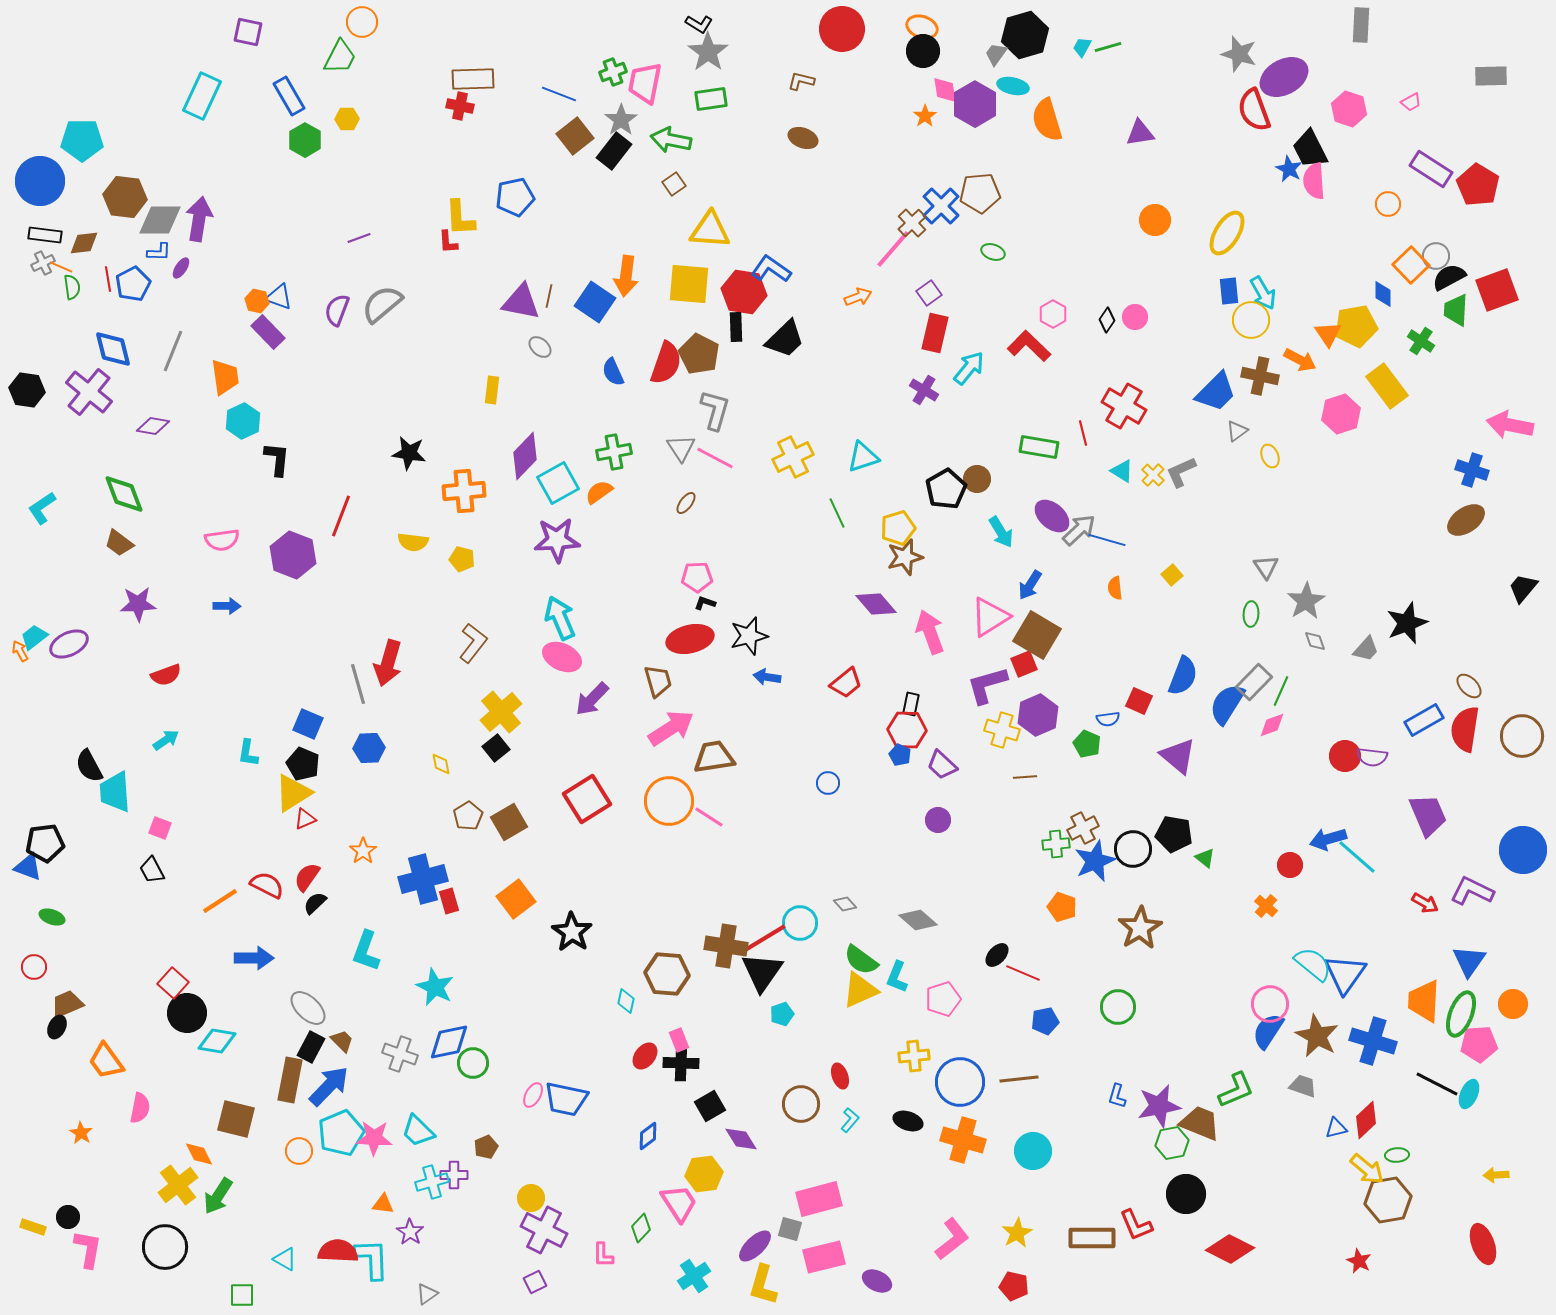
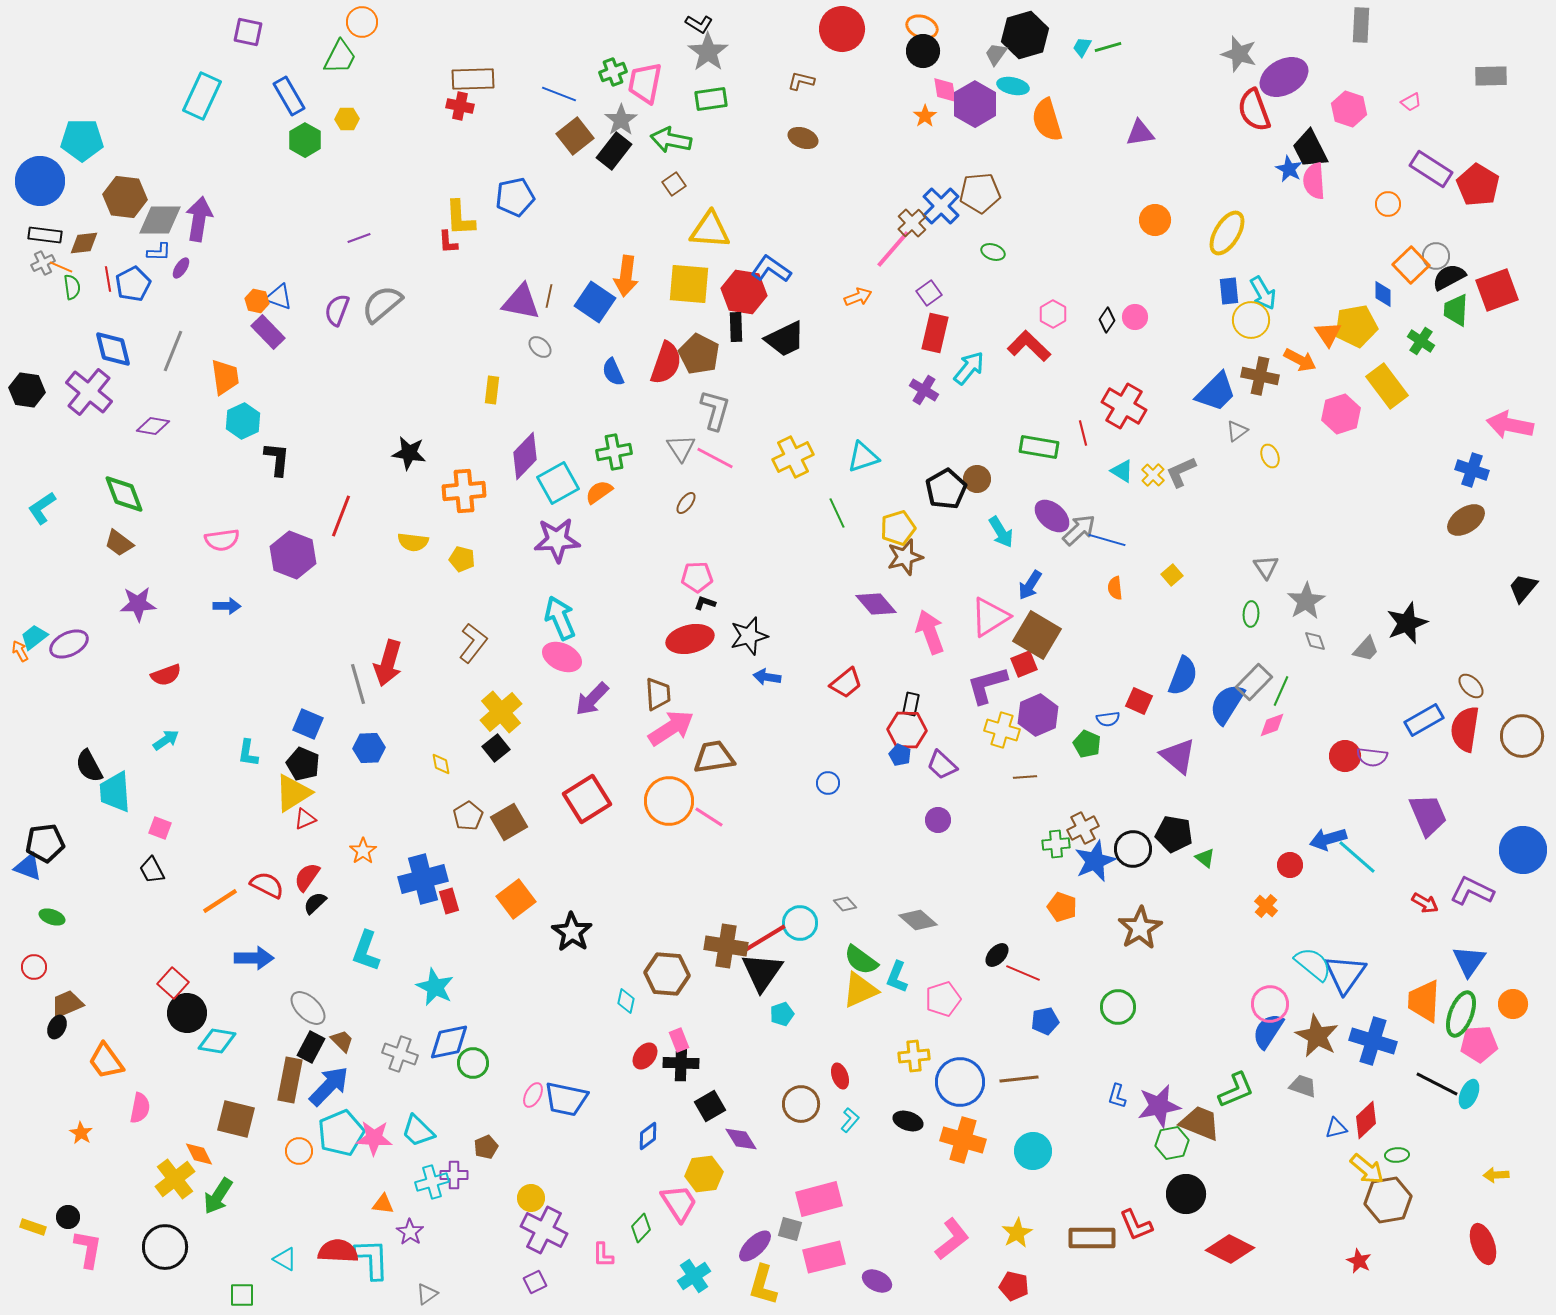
black trapezoid at (785, 339): rotated 18 degrees clockwise
brown trapezoid at (658, 681): moved 13 px down; rotated 12 degrees clockwise
brown ellipse at (1469, 686): moved 2 px right
yellow cross at (178, 1185): moved 3 px left, 6 px up
